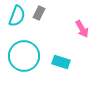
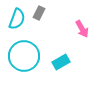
cyan semicircle: moved 3 px down
cyan rectangle: rotated 48 degrees counterclockwise
